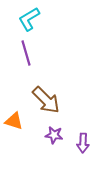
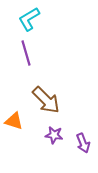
purple arrow: rotated 24 degrees counterclockwise
